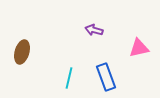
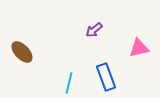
purple arrow: rotated 54 degrees counterclockwise
brown ellipse: rotated 60 degrees counterclockwise
cyan line: moved 5 px down
